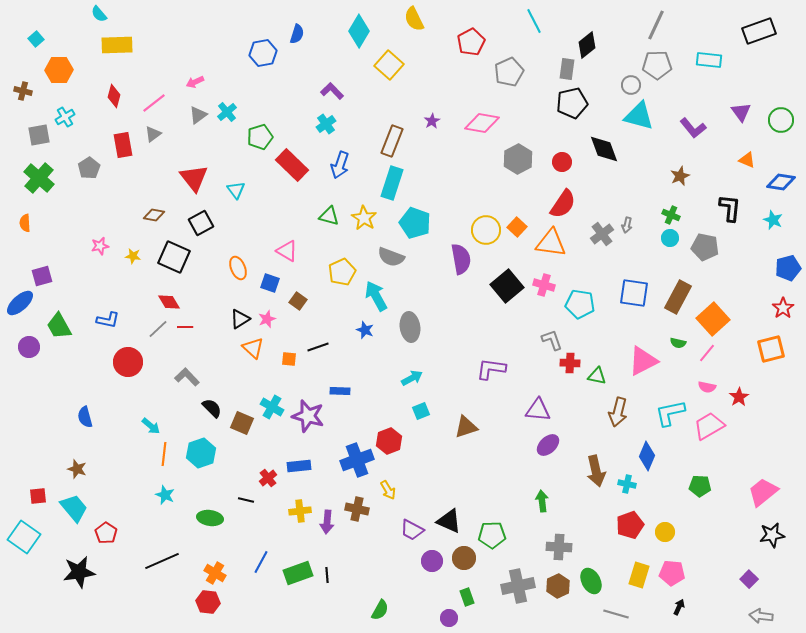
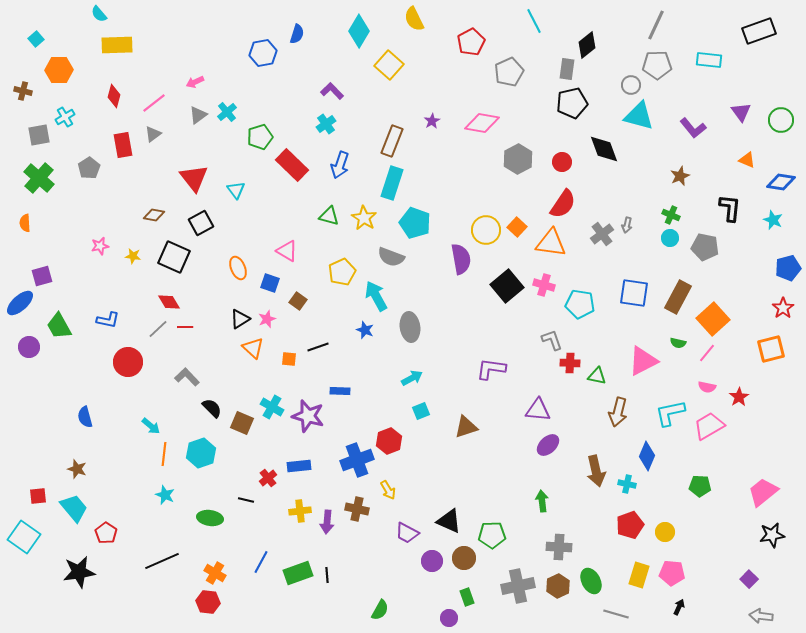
purple trapezoid at (412, 530): moved 5 px left, 3 px down
